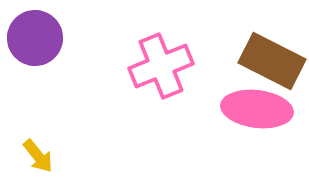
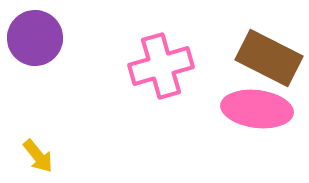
brown rectangle: moved 3 px left, 3 px up
pink cross: rotated 6 degrees clockwise
